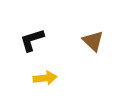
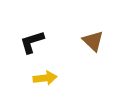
black L-shape: moved 2 px down
